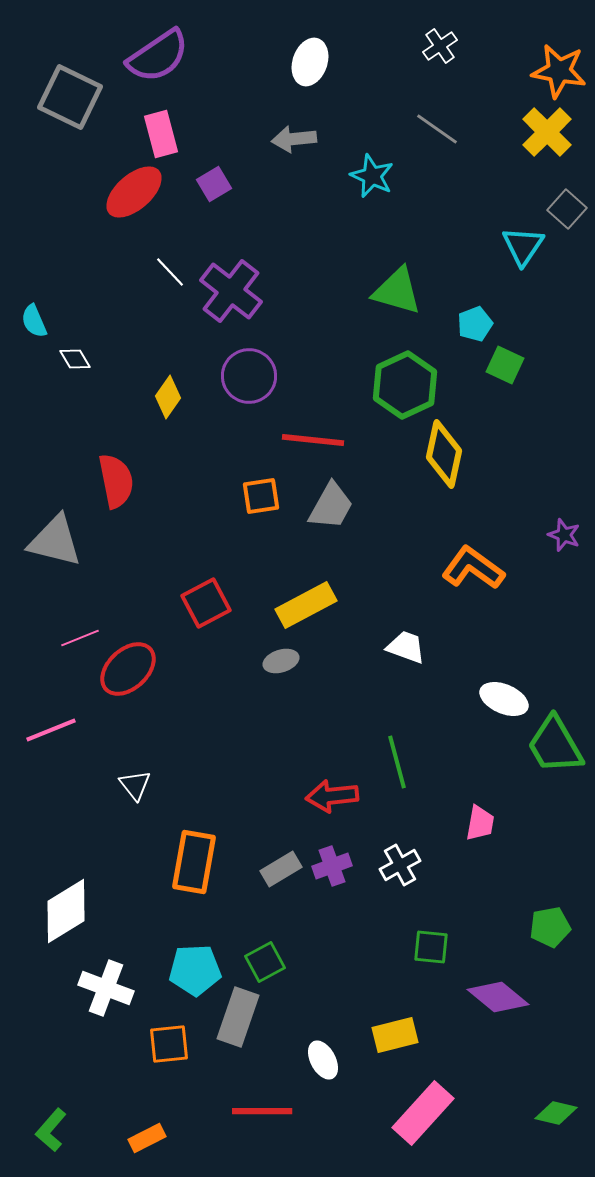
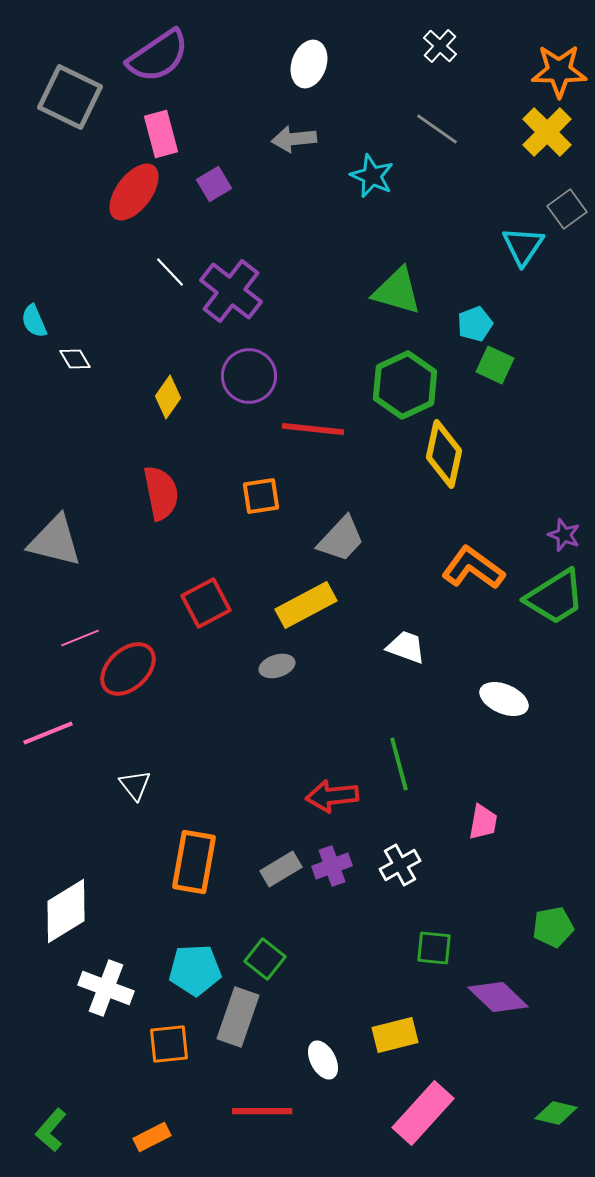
white cross at (440, 46): rotated 12 degrees counterclockwise
white ellipse at (310, 62): moved 1 px left, 2 px down
orange star at (559, 71): rotated 10 degrees counterclockwise
red ellipse at (134, 192): rotated 12 degrees counterclockwise
gray square at (567, 209): rotated 12 degrees clockwise
green square at (505, 365): moved 10 px left
red line at (313, 440): moved 11 px up
red semicircle at (116, 481): moved 45 px right, 12 px down
gray trapezoid at (331, 506): moved 10 px right, 33 px down; rotated 14 degrees clockwise
gray ellipse at (281, 661): moved 4 px left, 5 px down
pink line at (51, 730): moved 3 px left, 3 px down
green trapezoid at (555, 745): moved 148 px up; rotated 92 degrees counterclockwise
green line at (397, 762): moved 2 px right, 2 px down
pink trapezoid at (480, 823): moved 3 px right, 1 px up
green pentagon at (550, 927): moved 3 px right
green square at (431, 947): moved 3 px right, 1 px down
green square at (265, 962): moved 3 px up; rotated 24 degrees counterclockwise
purple diamond at (498, 997): rotated 4 degrees clockwise
orange rectangle at (147, 1138): moved 5 px right, 1 px up
